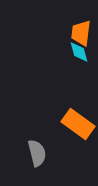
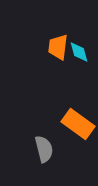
orange trapezoid: moved 23 px left, 14 px down
gray semicircle: moved 7 px right, 4 px up
